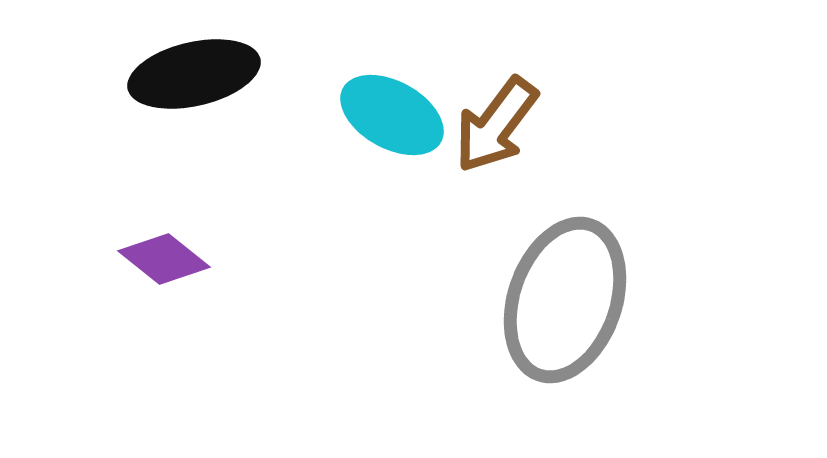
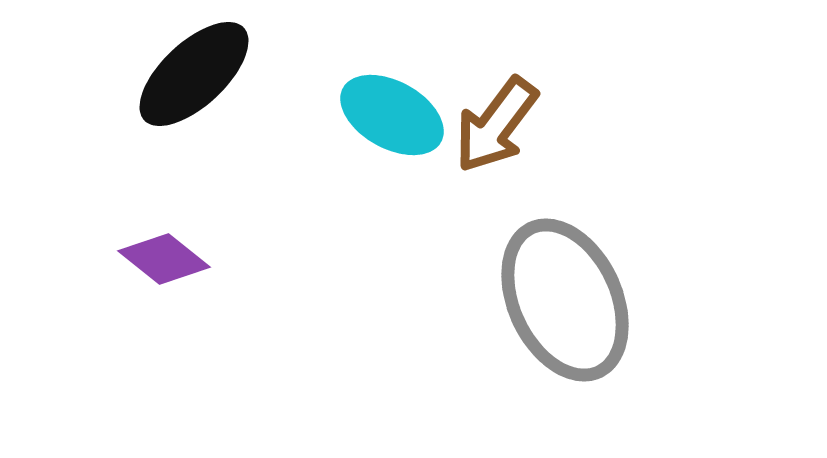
black ellipse: rotated 30 degrees counterclockwise
gray ellipse: rotated 44 degrees counterclockwise
